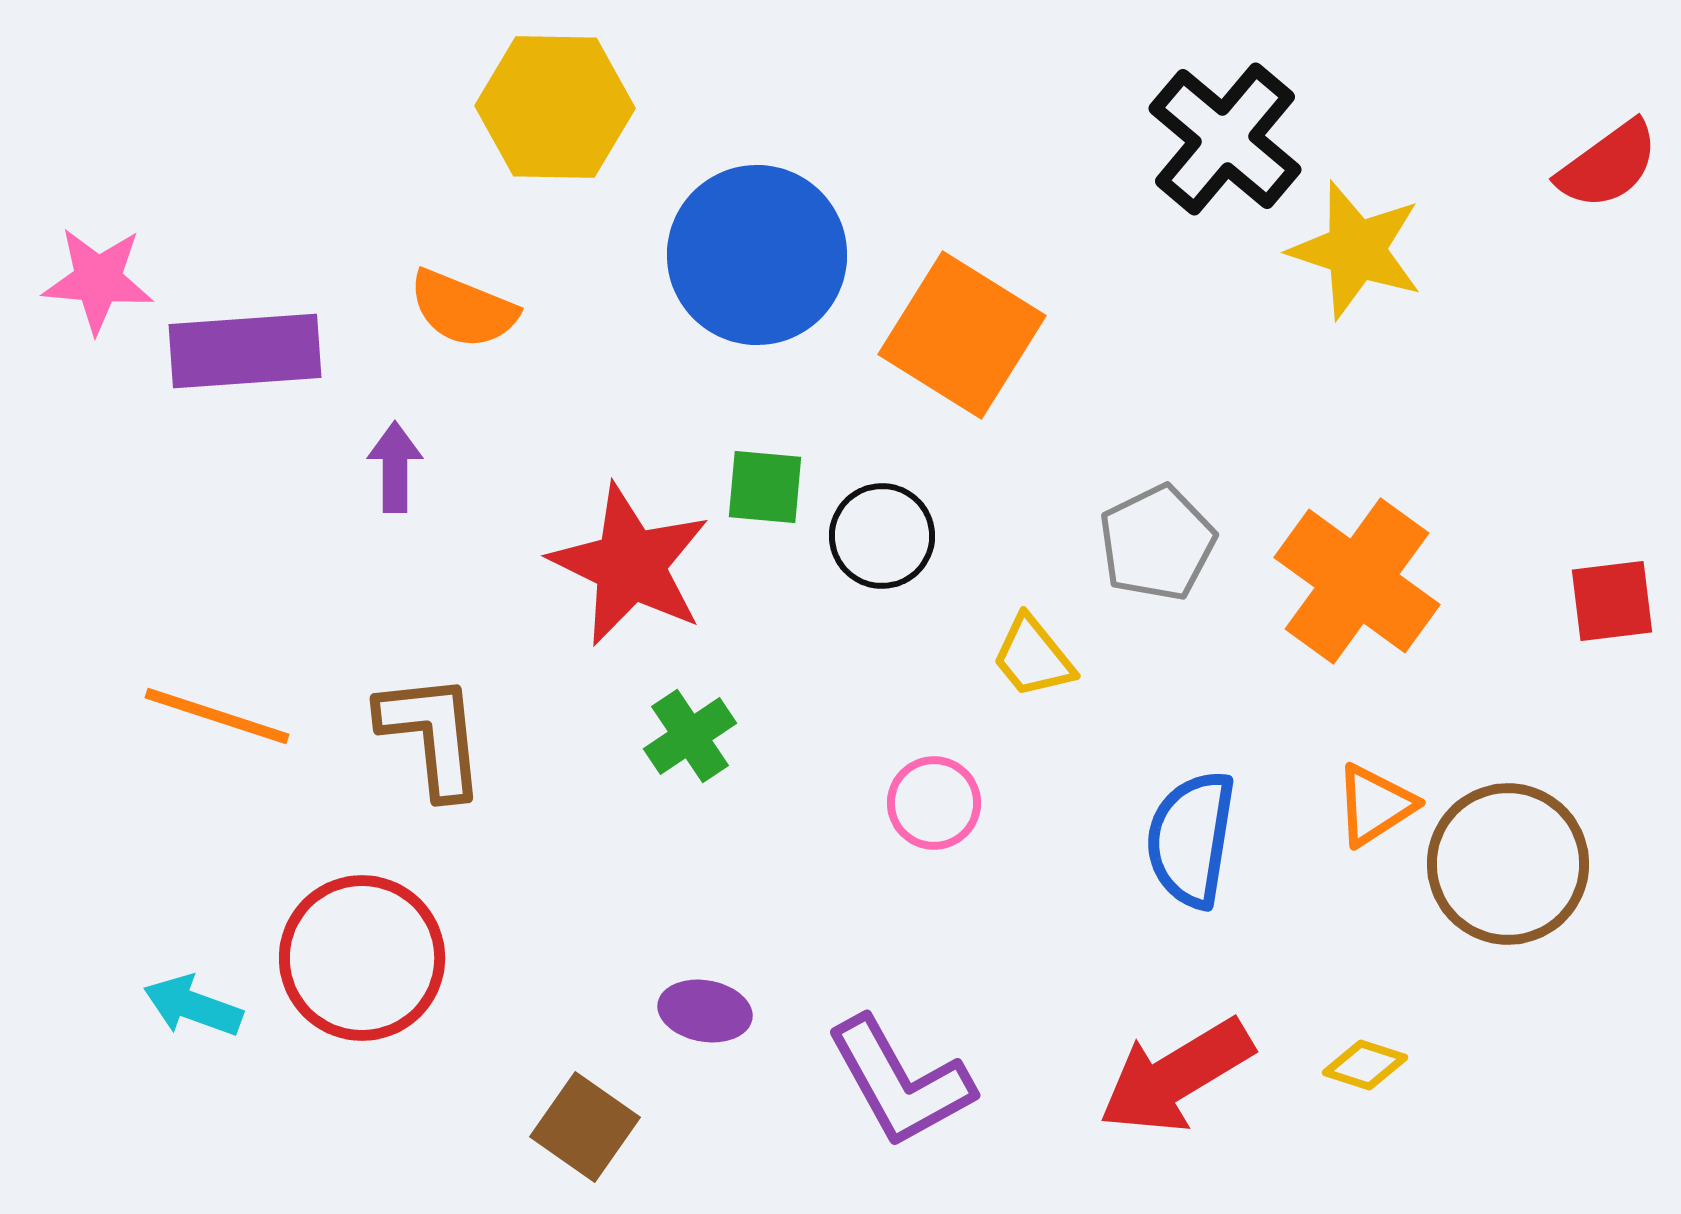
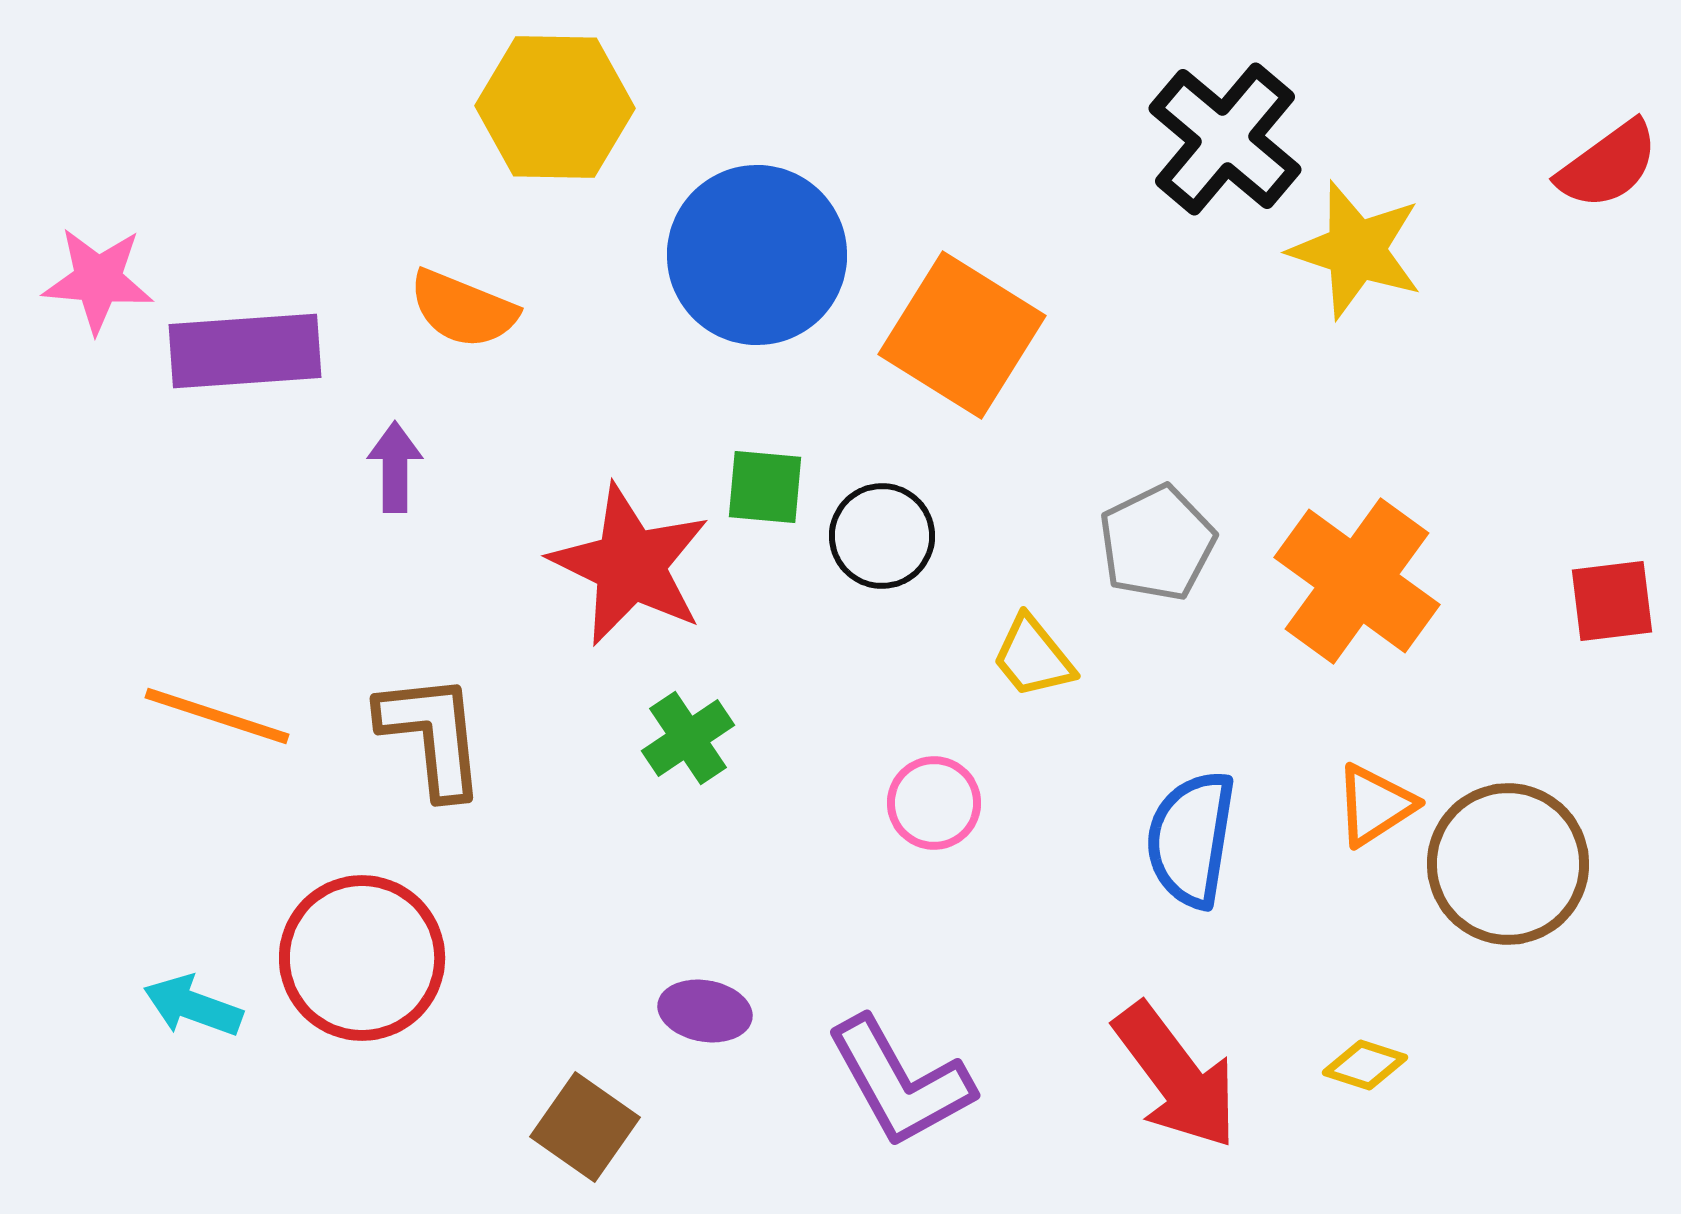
green cross: moved 2 px left, 2 px down
red arrow: rotated 96 degrees counterclockwise
